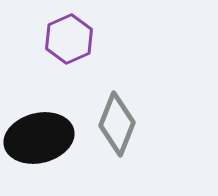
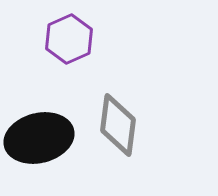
gray diamond: moved 1 px right, 1 px down; rotated 14 degrees counterclockwise
